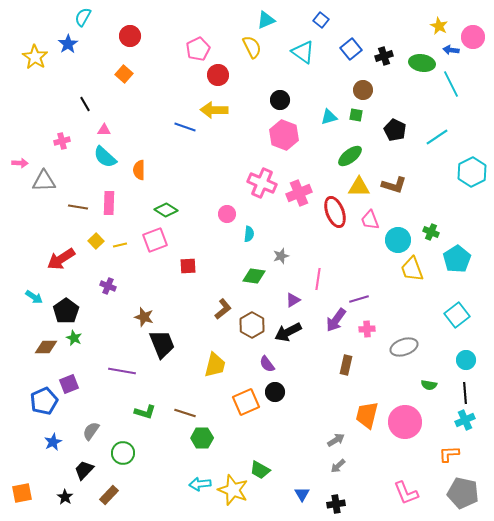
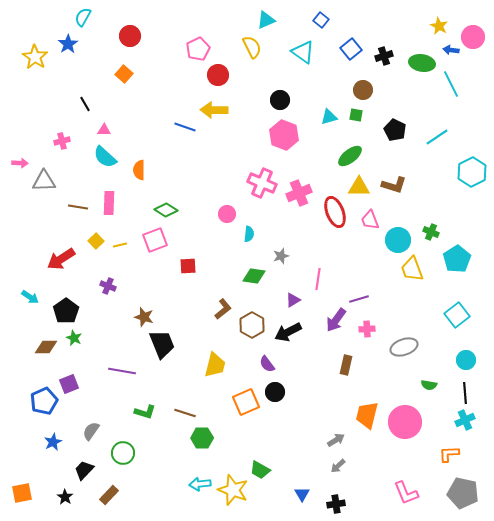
cyan arrow at (34, 297): moved 4 px left
